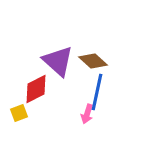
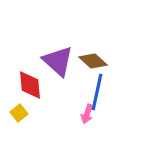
red diamond: moved 6 px left, 4 px up; rotated 68 degrees counterclockwise
yellow square: rotated 18 degrees counterclockwise
